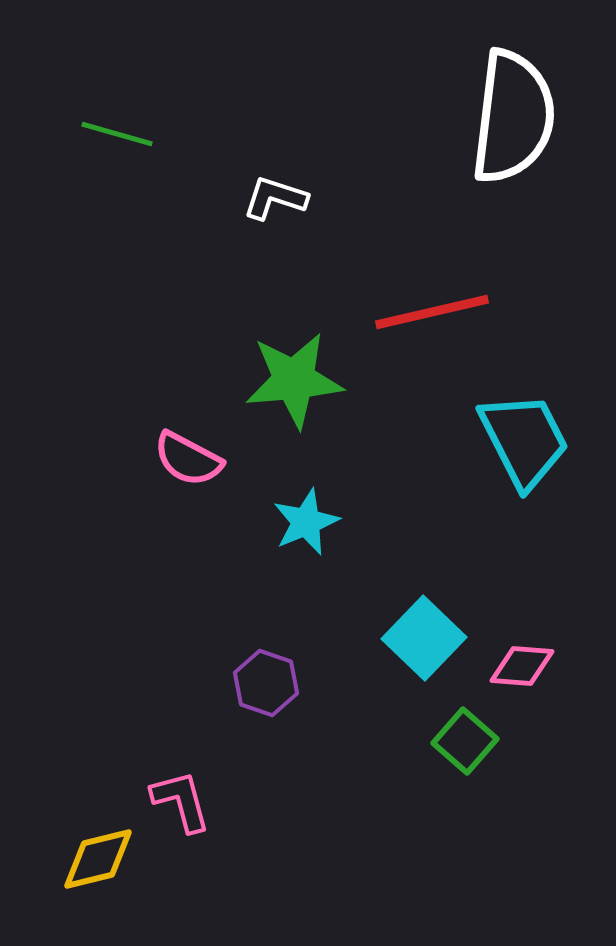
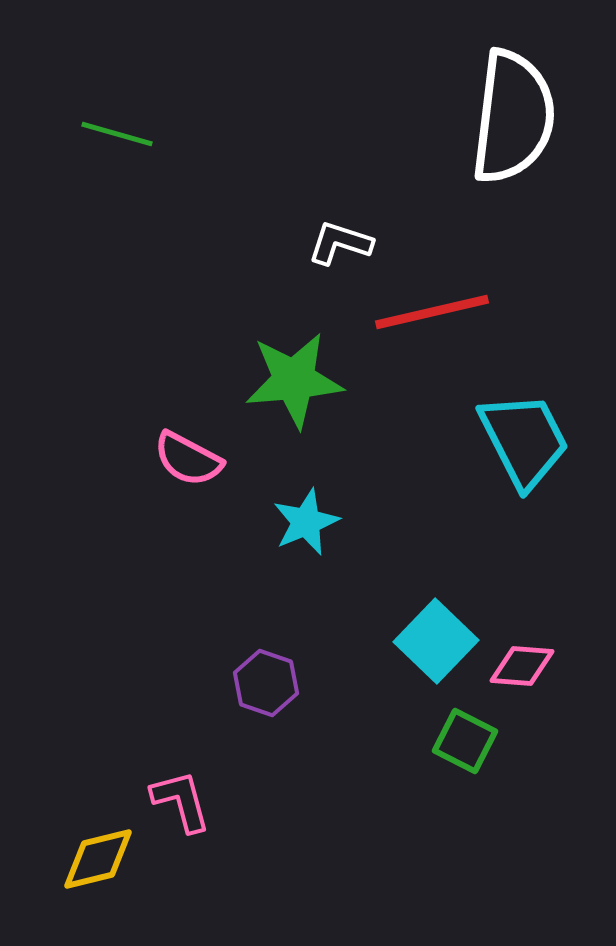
white L-shape: moved 65 px right, 45 px down
cyan square: moved 12 px right, 3 px down
green square: rotated 14 degrees counterclockwise
